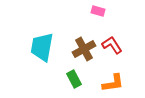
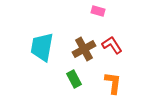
orange L-shape: rotated 75 degrees counterclockwise
